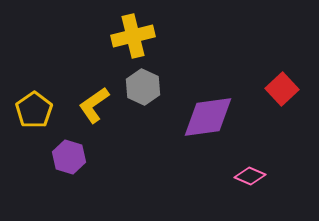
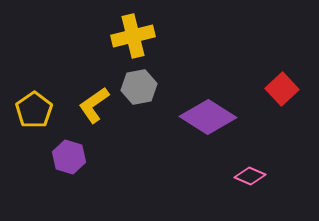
gray hexagon: moved 4 px left; rotated 24 degrees clockwise
purple diamond: rotated 40 degrees clockwise
